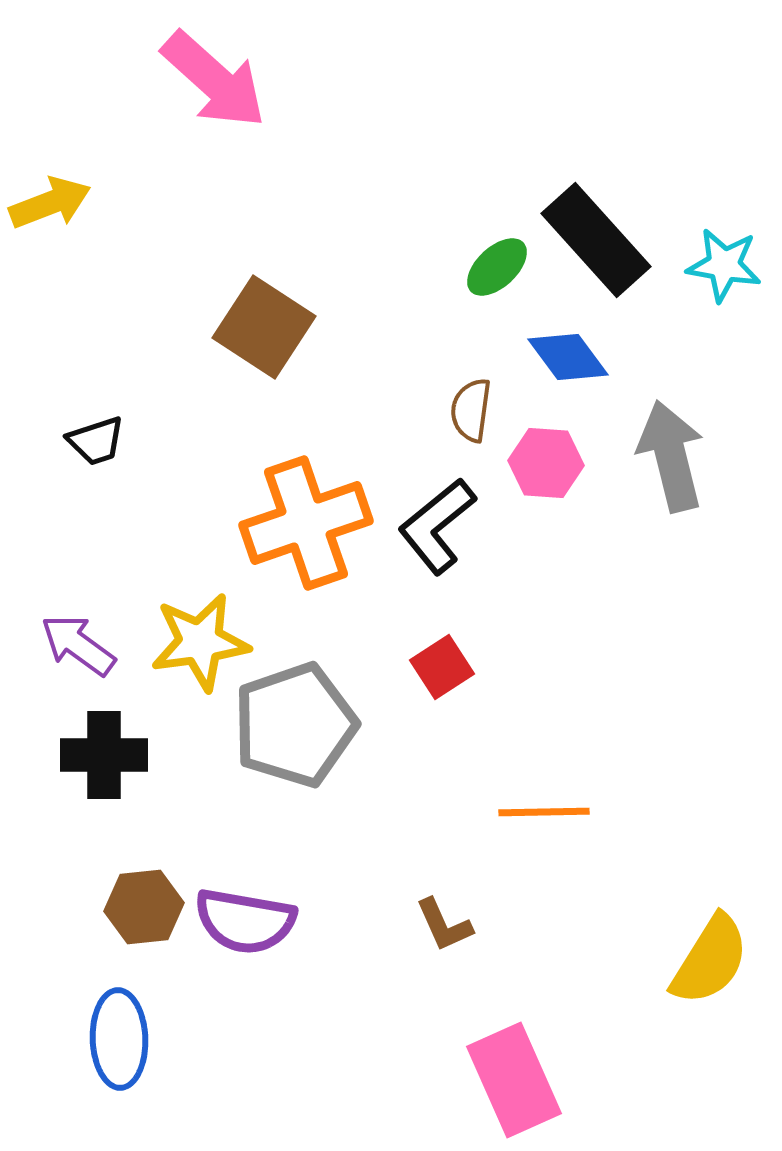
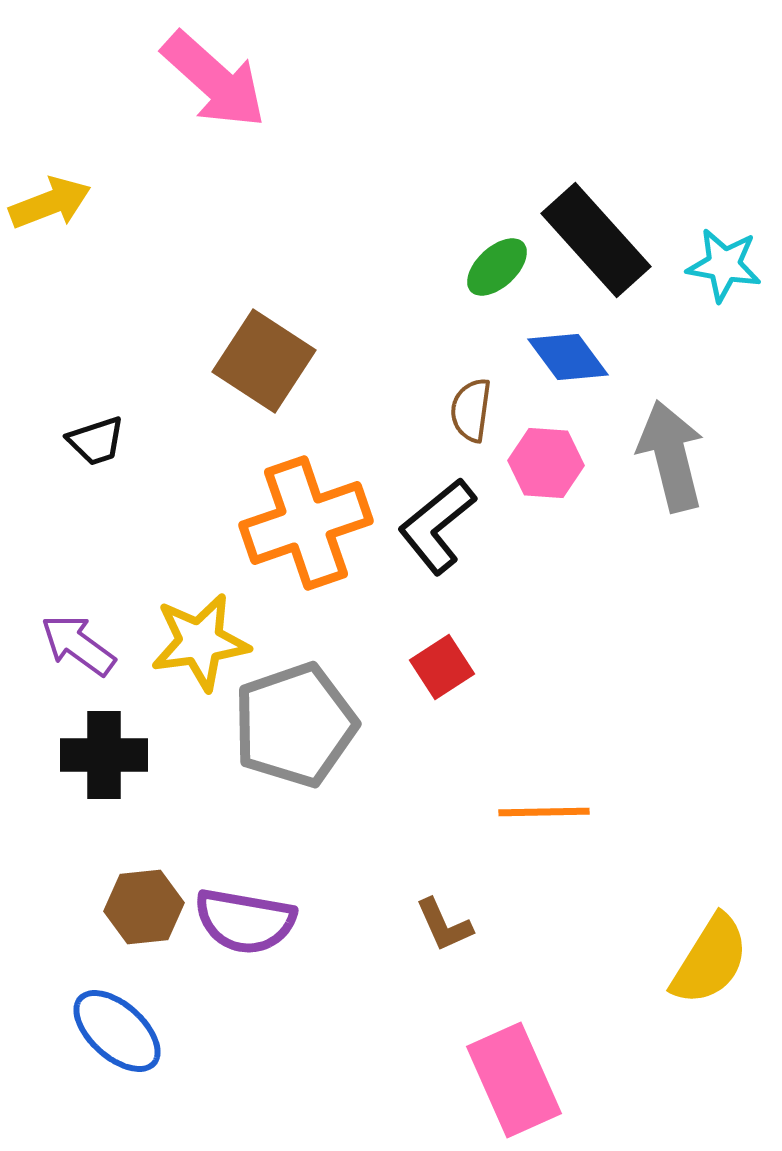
brown square: moved 34 px down
blue ellipse: moved 2 px left, 8 px up; rotated 46 degrees counterclockwise
